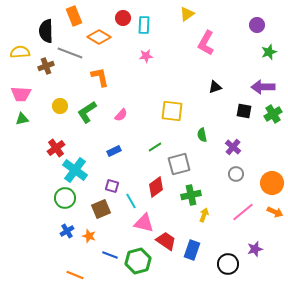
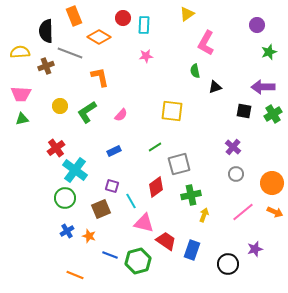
green semicircle at (202, 135): moved 7 px left, 64 px up
